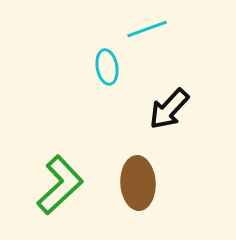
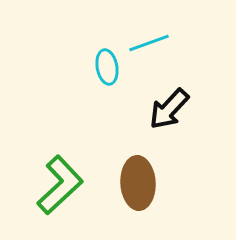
cyan line: moved 2 px right, 14 px down
